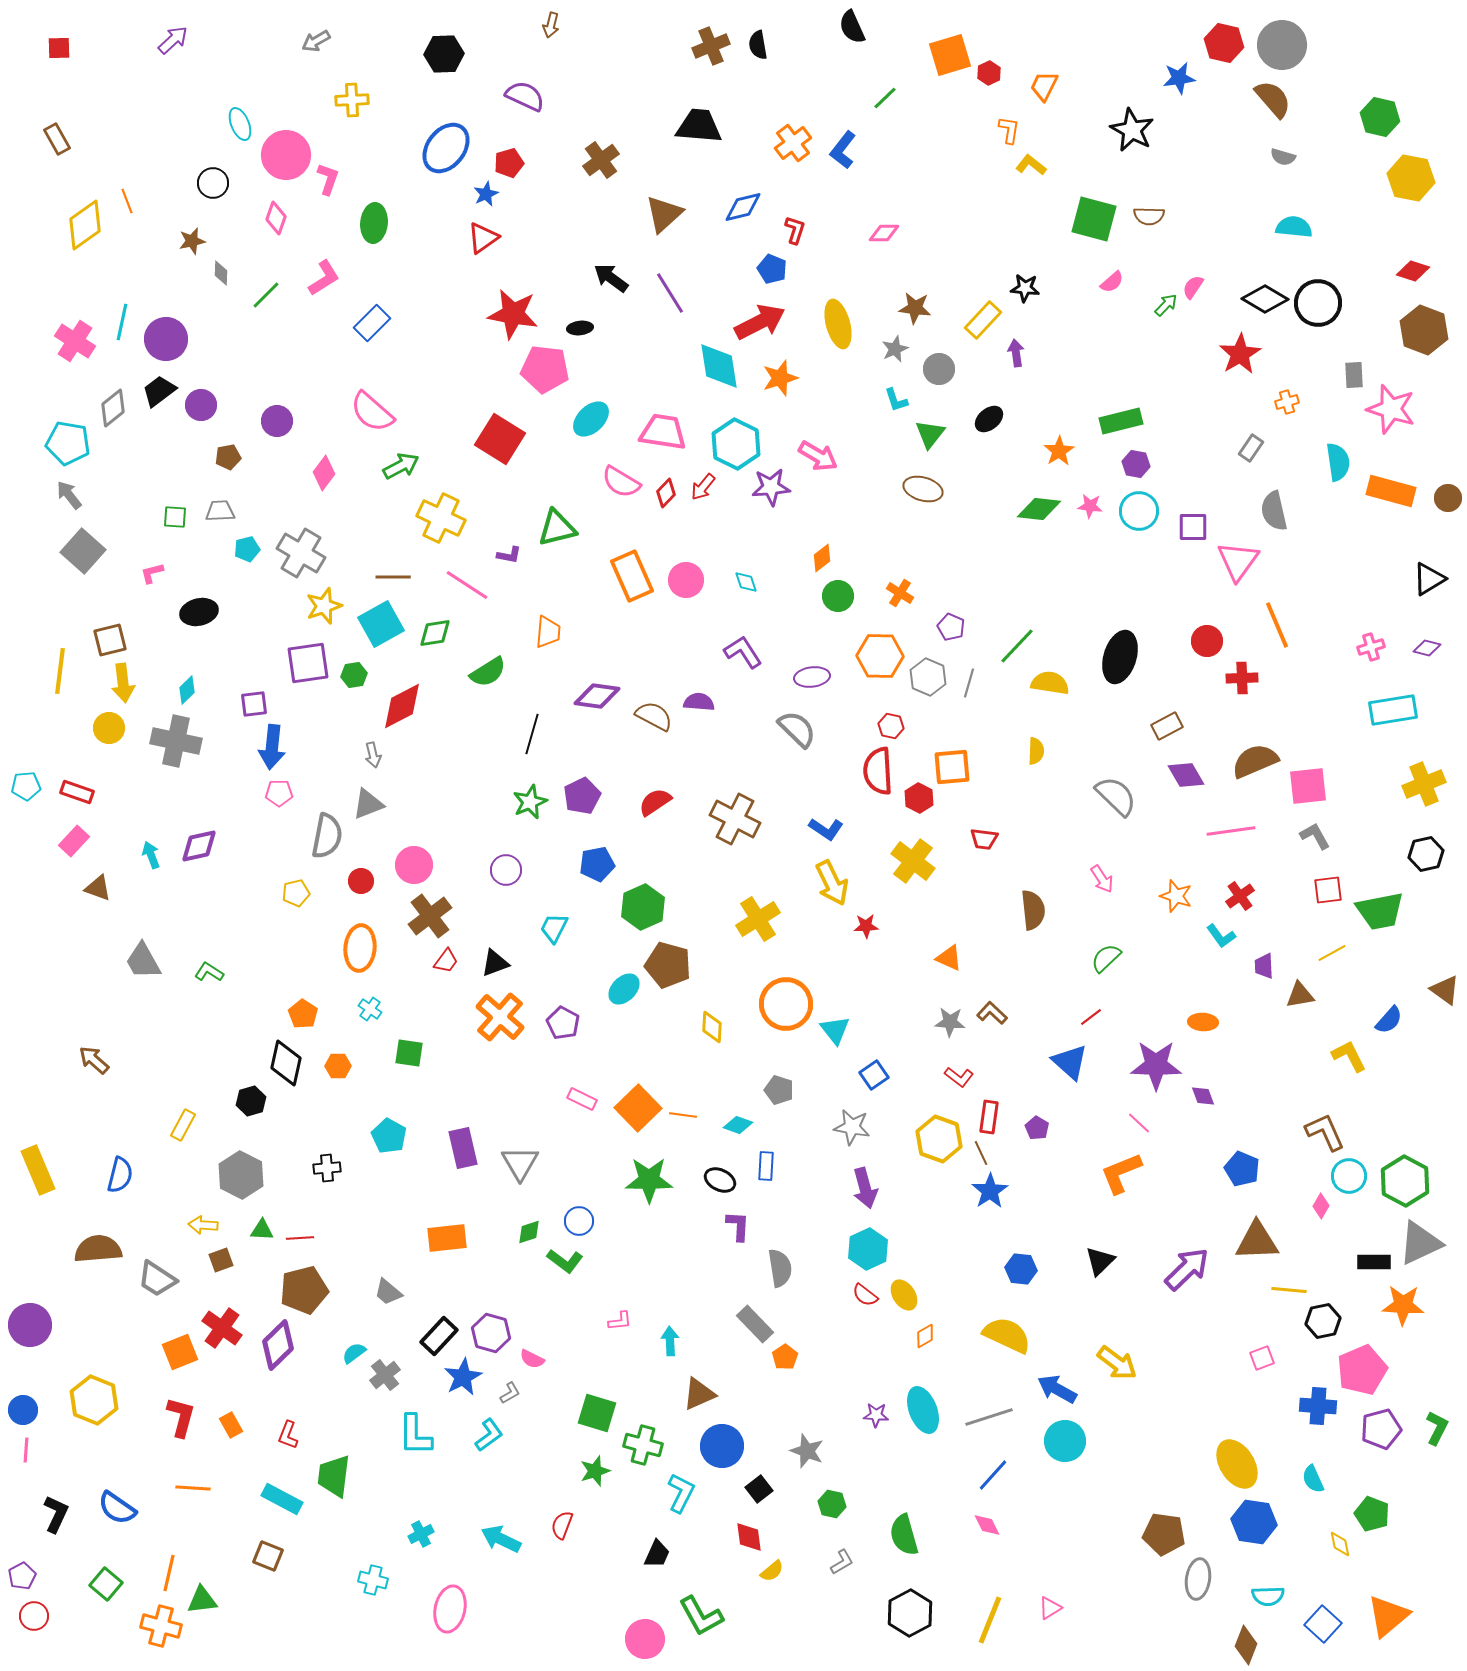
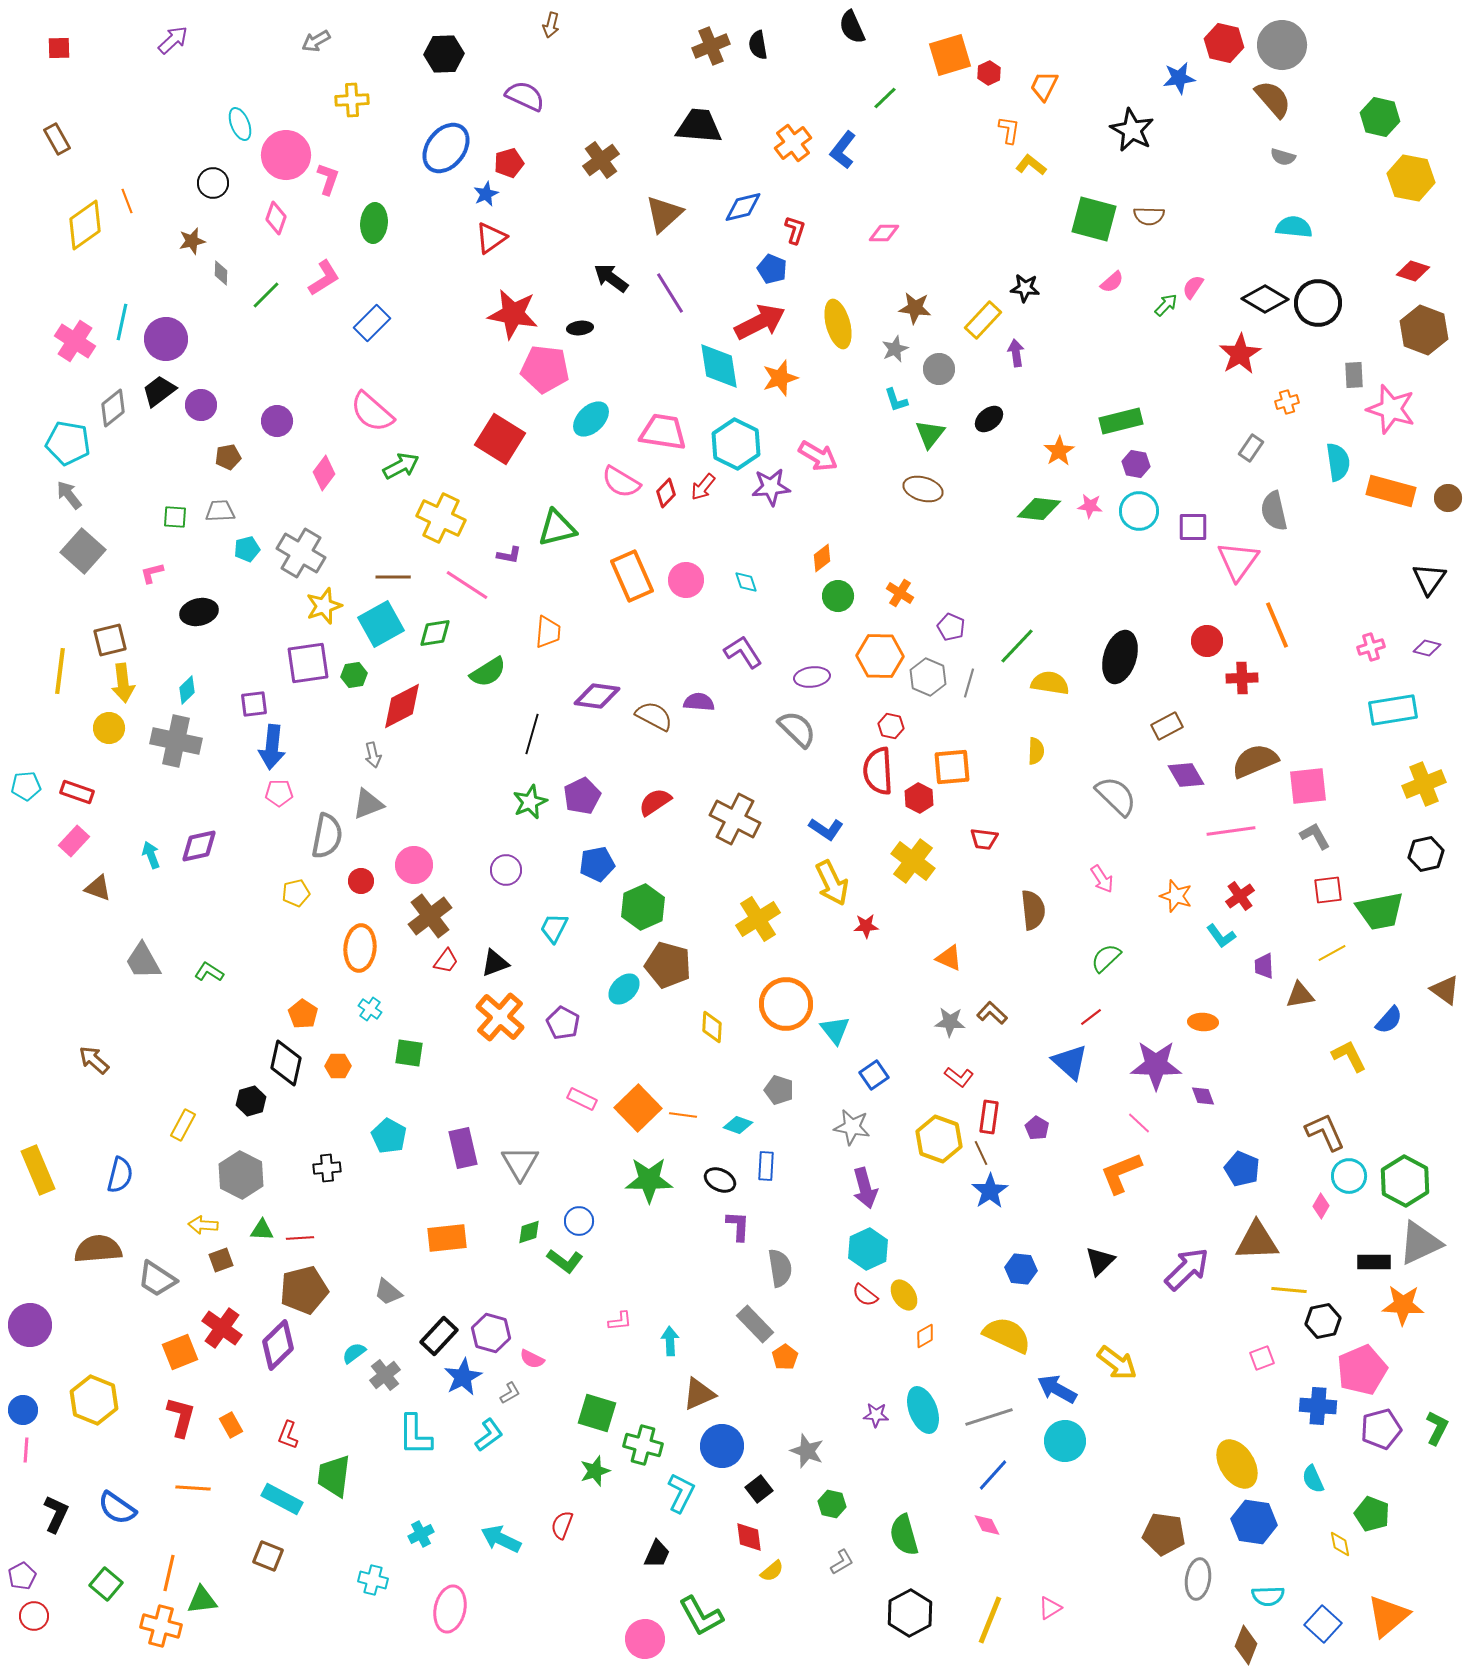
red triangle at (483, 238): moved 8 px right
black triangle at (1429, 579): rotated 24 degrees counterclockwise
